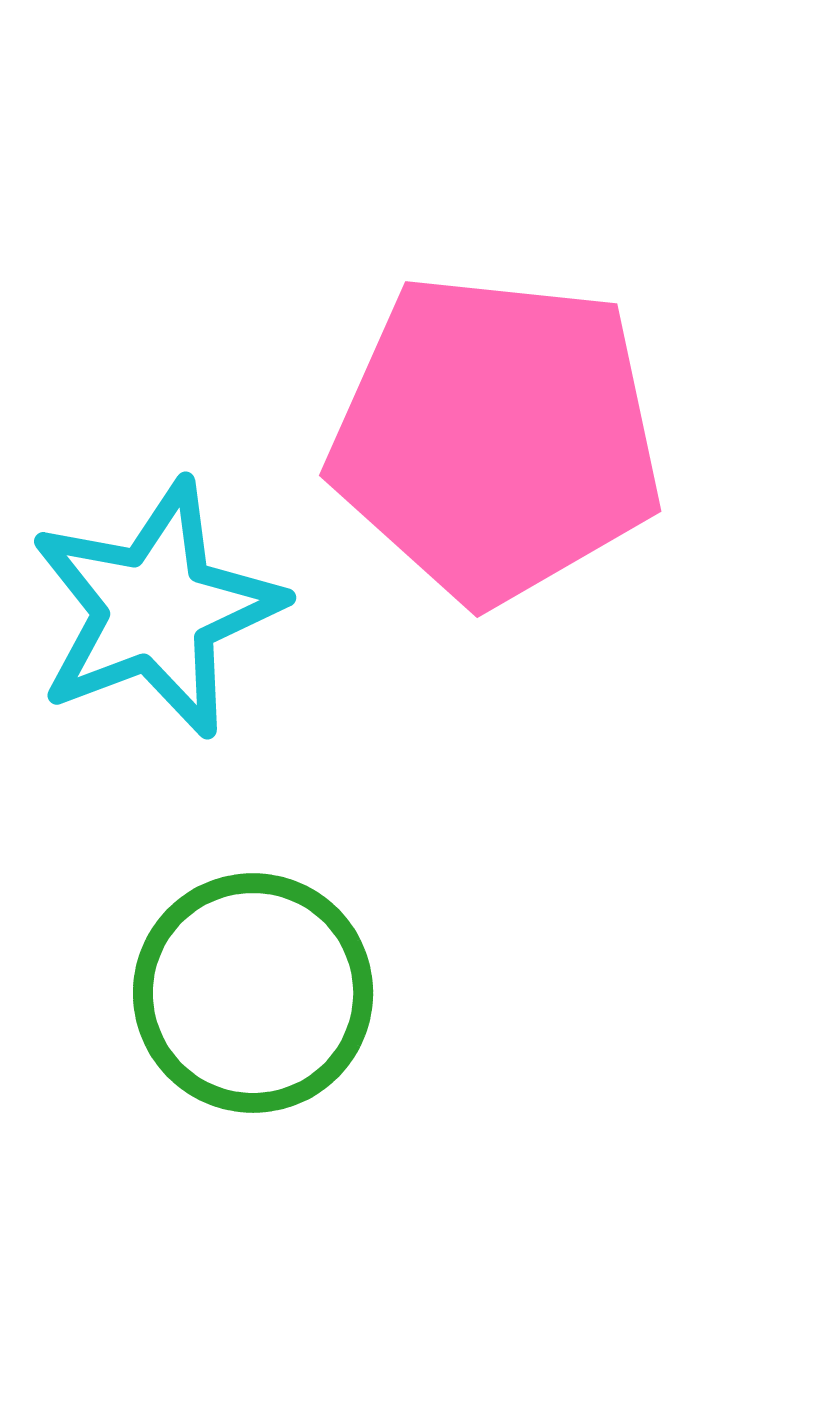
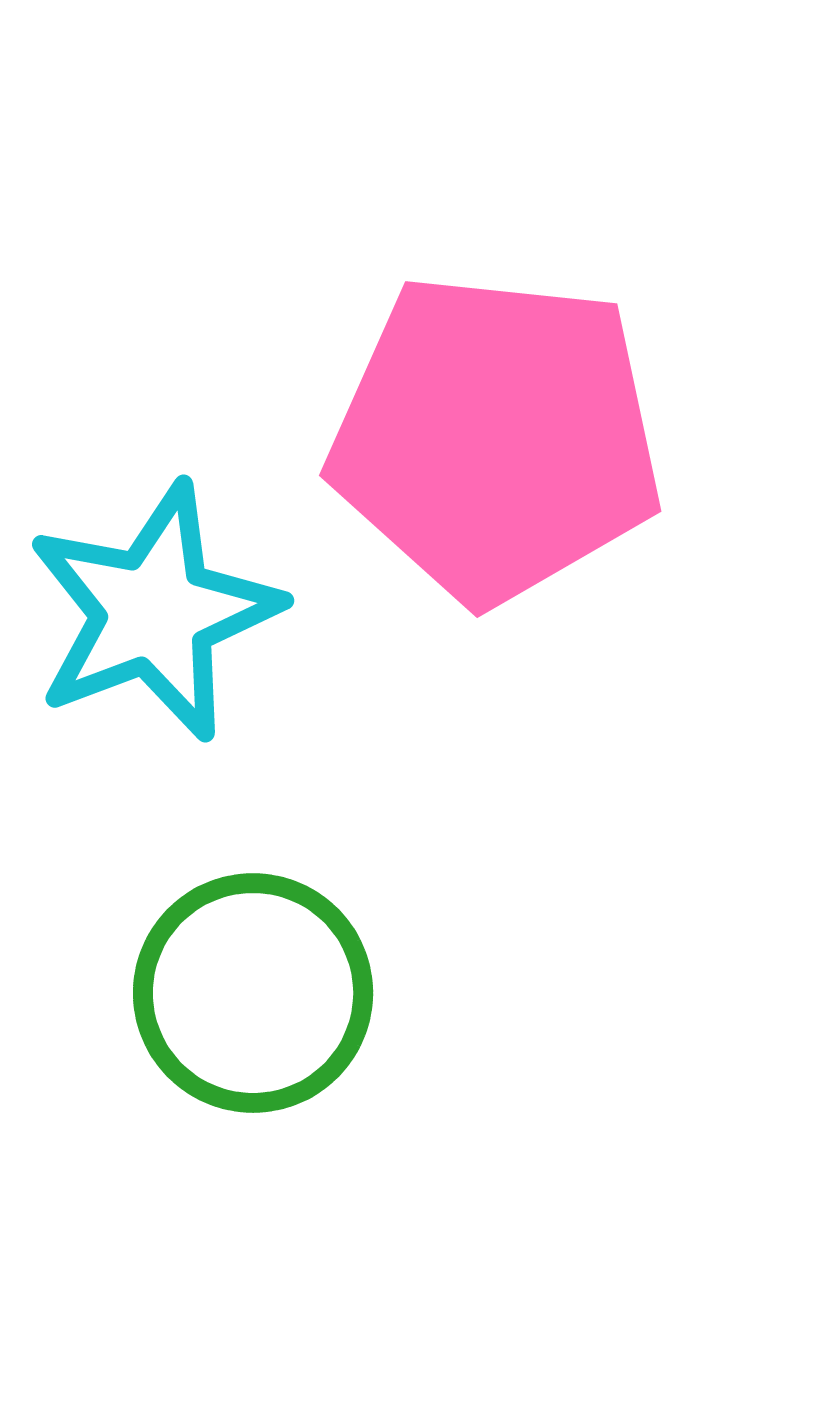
cyan star: moved 2 px left, 3 px down
